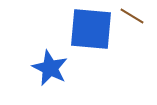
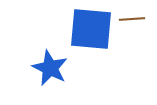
brown line: moved 3 px down; rotated 35 degrees counterclockwise
